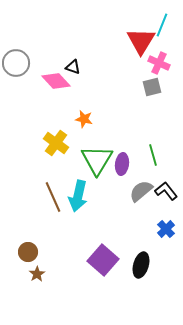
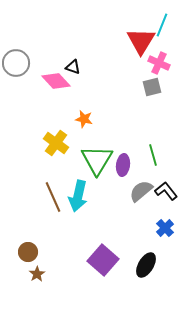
purple ellipse: moved 1 px right, 1 px down
blue cross: moved 1 px left, 1 px up
black ellipse: moved 5 px right; rotated 15 degrees clockwise
